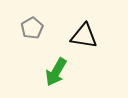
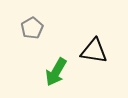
black triangle: moved 10 px right, 15 px down
